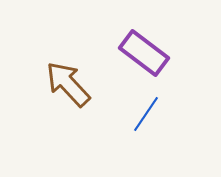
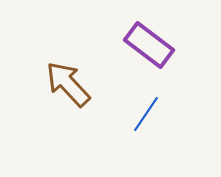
purple rectangle: moved 5 px right, 8 px up
